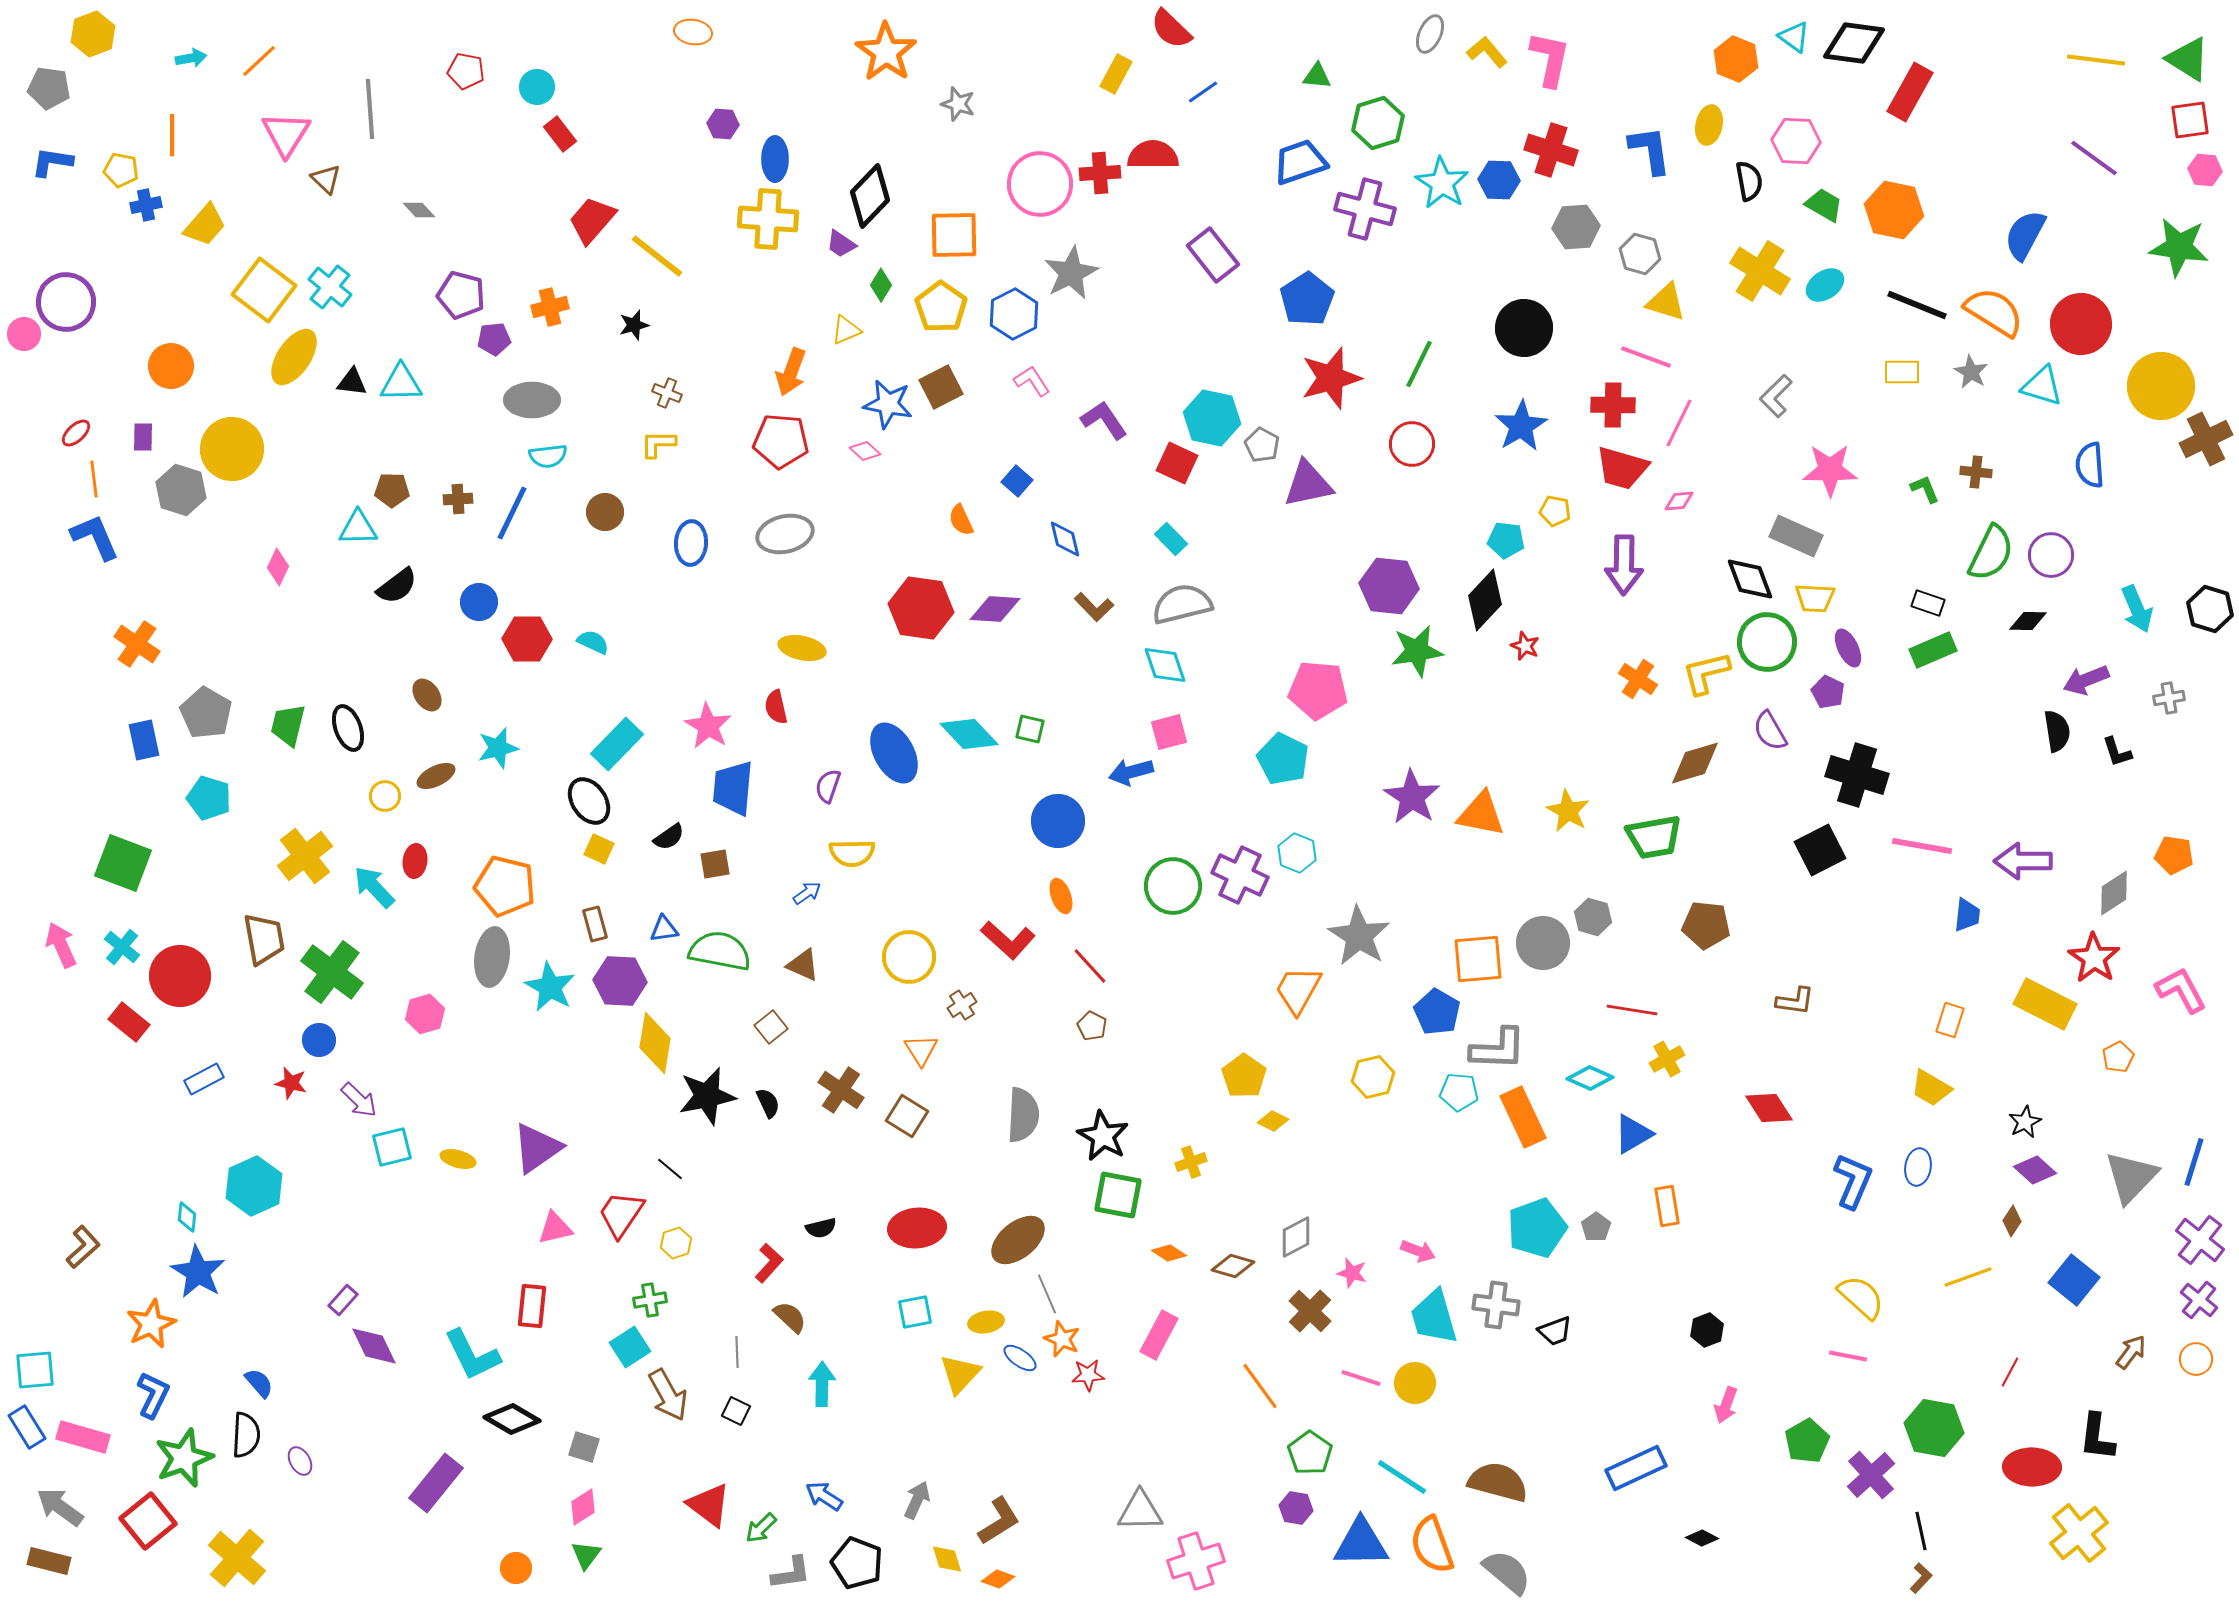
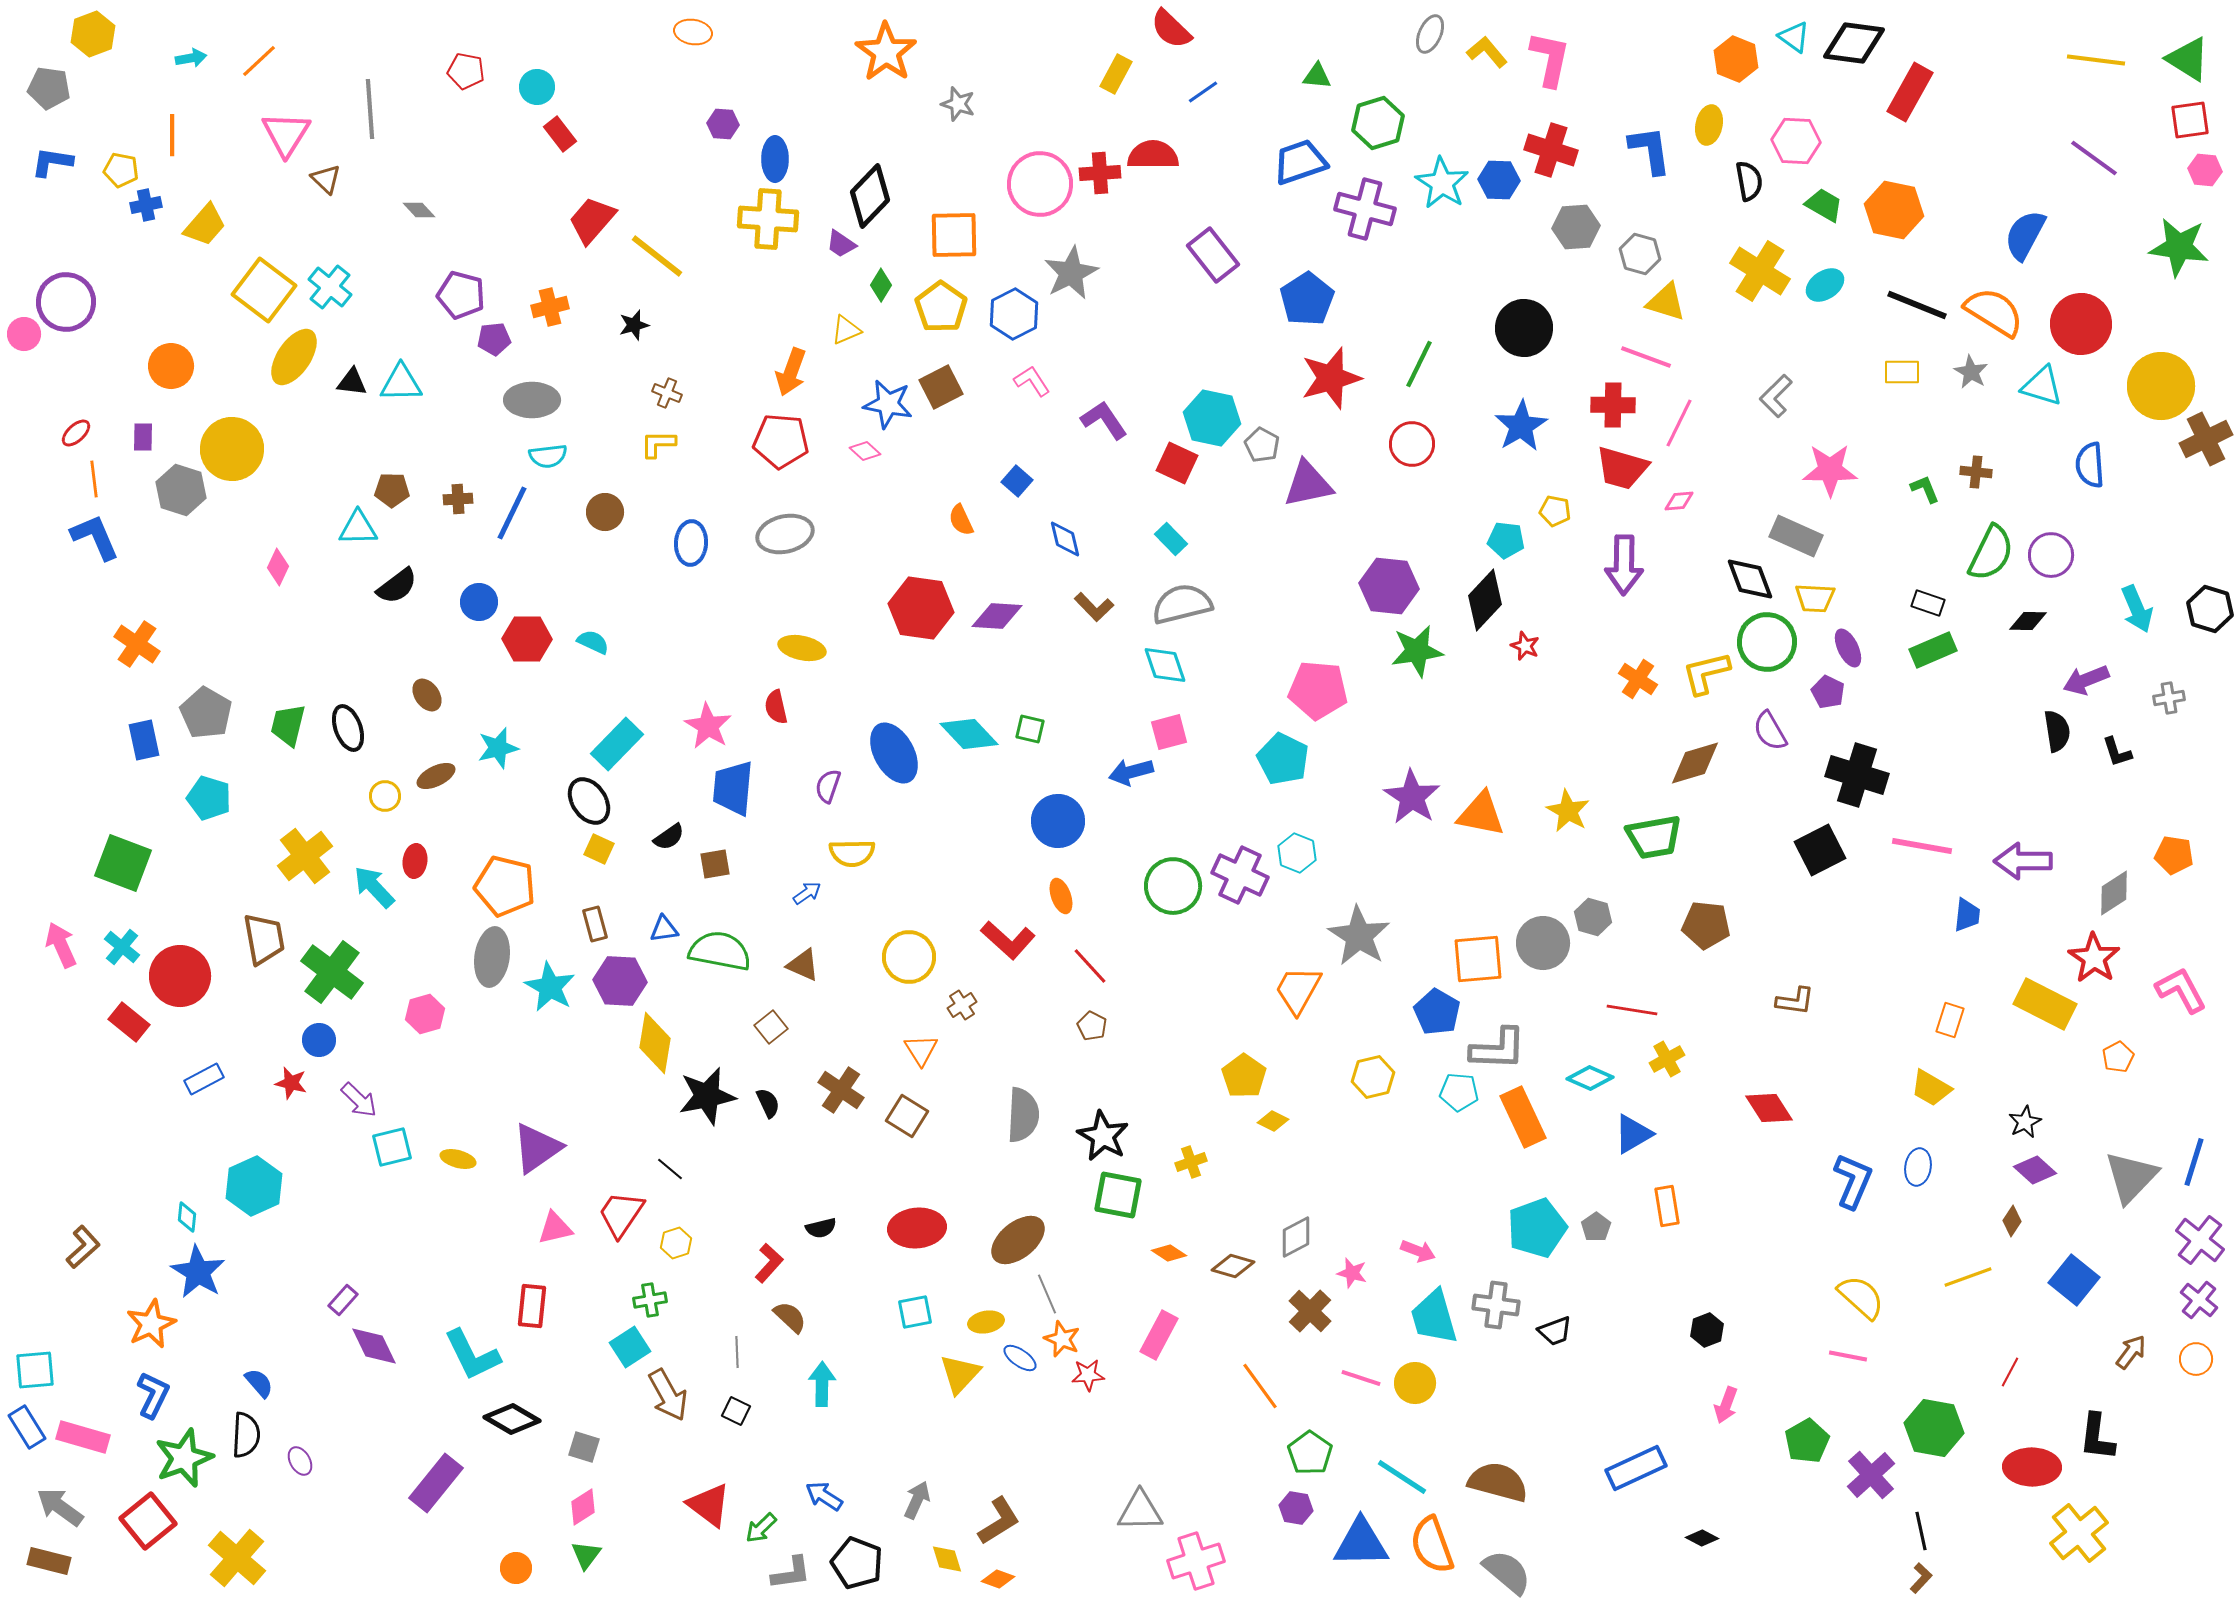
purple diamond at (995, 609): moved 2 px right, 7 px down
